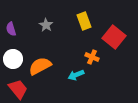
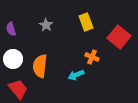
yellow rectangle: moved 2 px right, 1 px down
red square: moved 5 px right
orange semicircle: rotated 55 degrees counterclockwise
